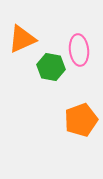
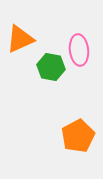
orange triangle: moved 2 px left
orange pentagon: moved 3 px left, 16 px down; rotated 8 degrees counterclockwise
